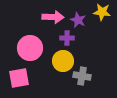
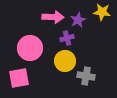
purple star: rotated 21 degrees clockwise
purple cross: rotated 16 degrees counterclockwise
yellow circle: moved 2 px right
gray cross: moved 4 px right
